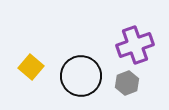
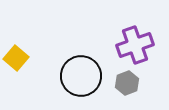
yellow square: moved 15 px left, 9 px up
